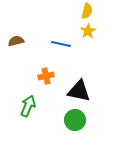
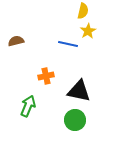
yellow semicircle: moved 4 px left
blue line: moved 7 px right
